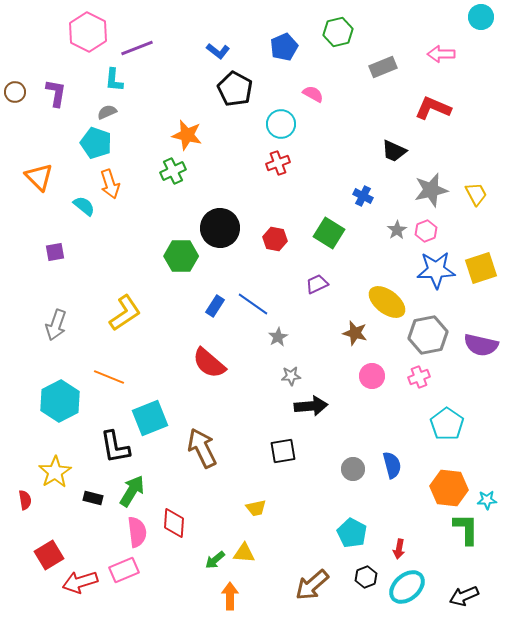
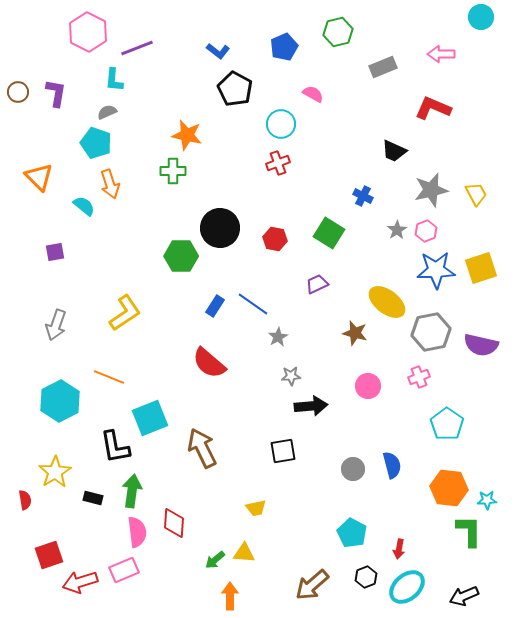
brown circle at (15, 92): moved 3 px right
green cross at (173, 171): rotated 25 degrees clockwise
gray hexagon at (428, 335): moved 3 px right, 3 px up
pink circle at (372, 376): moved 4 px left, 10 px down
green arrow at (132, 491): rotated 24 degrees counterclockwise
green L-shape at (466, 529): moved 3 px right, 2 px down
red square at (49, 555): rotated 12 degrees clockwise
